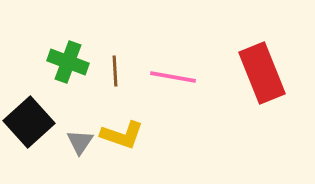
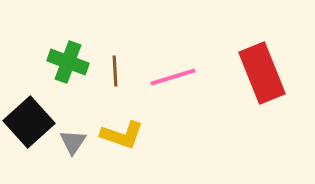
pink line: rotated 27 degrees counterclockwise
gray triangle: moved 7 px left
